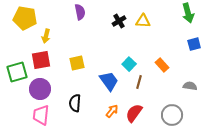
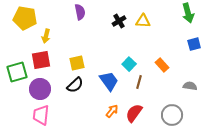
black semicircle: moved 18 px up; rotated 138 degrees counterclockwise
